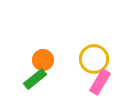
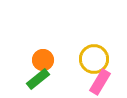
green rectangle: moved 3 px right
